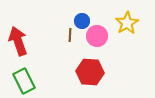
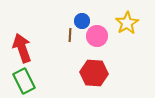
red arrow: moved 4 px right, 7 px down
red hexagon: moved 4 px right, 1 px down
